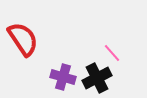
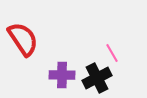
pink line: rotated 12 degrees clockwise
purple cross: moved 1 px left, 2 px up; rotated 15 degrees counterclockwise
